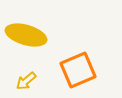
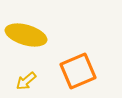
orange square: moved 1 px down
